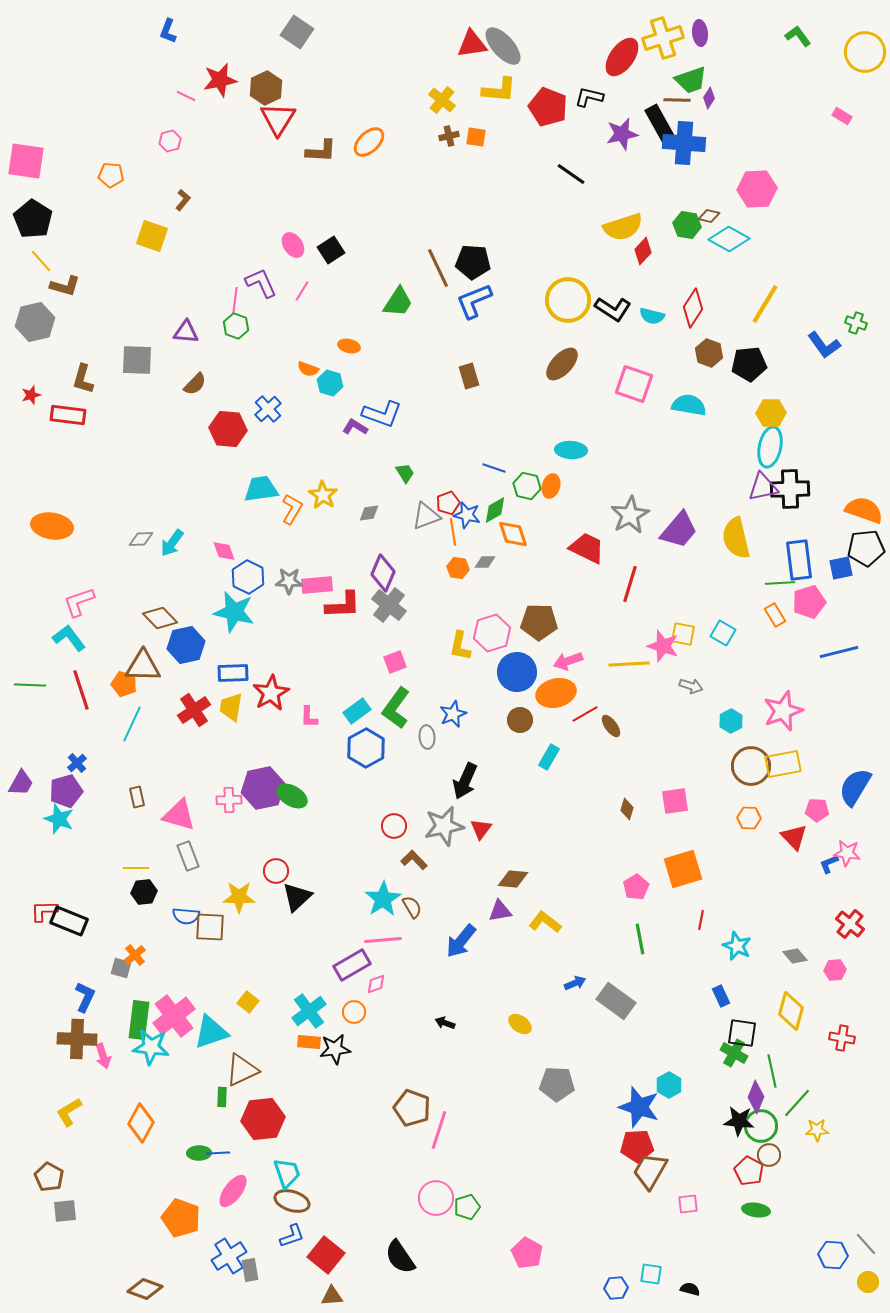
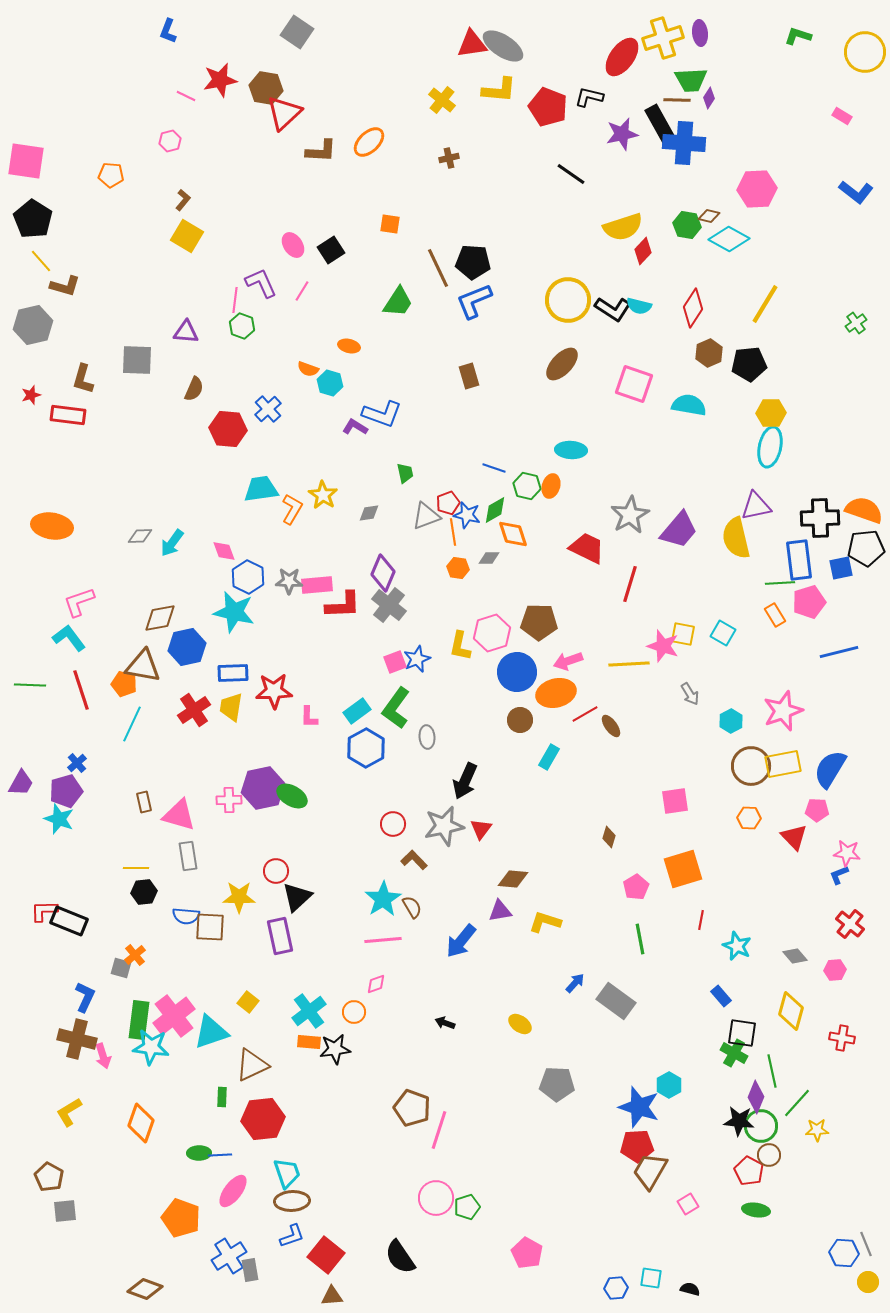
green L-shape at (798, 36): rotated 36 degrees counterclockwise
gray ellipse at (503, 46): rotated 15 degrees counterclockwise
green trapezoid at (691, 80): rotated 16 degrees clockwise
brown hexagon at (266, 88): rotated 24 degrees counterclockwise
red triangle at (278, 119): moved 6 px right, 6 px up; rotated 15 degrees clockwise
brown cross at (449, 136): moved 22 px down
orange square at (476, 137): moved 86 px left, 87 px down
yellow square at (152, 236): moved 35 px right; rotated 12 degrees clockwise
cyan semicircle at (652, 316): moved 13 px left, 10 px up
gray hexagon at (35, 322): moved 2 px left, 3 px down
green cross at (856, 323): rotated 35 degrees clockwise
green hexagon at (236, 326): moved 6 px right
blue L-shape at (824, 345): moved 32 px right, 153 px up; rotated 16 degrees counterclockwise
brown hexagon at (709, 353): rotated 16 degrees clockwise
brown semicircle at (195, 384): moved 1 px left, 5 px down; rotated 20 degrees counterclockwise
green trapezoid at (405, 473): rotated 20 degrees clockwise
purple triangle at (763, 487): moved 7 px left, 19 px down
black cross at (790, 489): moved 30 px right, 29 px down
gray diamond at (141, 539): moved 1 px left, 3 px up
gray diamond at (485, 562): moved 4 px right, 4 px up
brown diamond at (160, 618): rotated 56 degrees counterclockwise
blue hexagon at (186, 645): moved 1 px right, 2 px down
brown triangle at (143, 666): rotated 9 degrees clockwise
gray arrow at (691, 686): moved 1 px left, 8 px down; rotated 40 degrees clockwise
red star at (271, 693): moved 3 px right, 2 px up; rotated 27 degrees clockwise
blue star at (453, 714): moved 36 px left, 55 px up
blue semicircle at (855, 787): moved 25 px left, 18 px up
brown rectangle at (137, 797): moved 7 px right, 5 px down
brown diamond at (627, 809): moved 18 px left, 28 px down
red circle at (394, 826): moved 1 px left, 2 px up
gray rectangle at (188, 856): rotated 12 degrees clockwise
blue L-shape at (829, 864): moved 10 px right, 11 px down
yellow L-shape at (545, 922): rotated 20 degrees counterclockwise
purple rectangle at (352, 965): moved 72 px left, 29 px up; rotated 72 degrees counterclockwise
blue arrow at (575, 983): rotated 25 degrees counterclockwise
blue rectangle at (721, 996): rotated 15 degrees counterclockwise
brown cross at (77, 1039): rotated 12 degrees clockwise
brown triangle at (242, 1070): moved 10 px right, 5 px up
orange diamond at (141, 1123): rotated 9 degrees counterclockwise
blue line at (218, 1153): moved 2 px right, 2 px down
brown ellipse at (292, 1201): rotated 20 degrees counterclockwise
pink square at (688, 1204): rotated 25 degrees counterclockwise
gray line at (866, 1244): rotated 20 degrees clockwise
blue hexagon at (833, 1255): moved 11 px right, 2 px up
cyan square at (651, 1274): moved 4 px down
